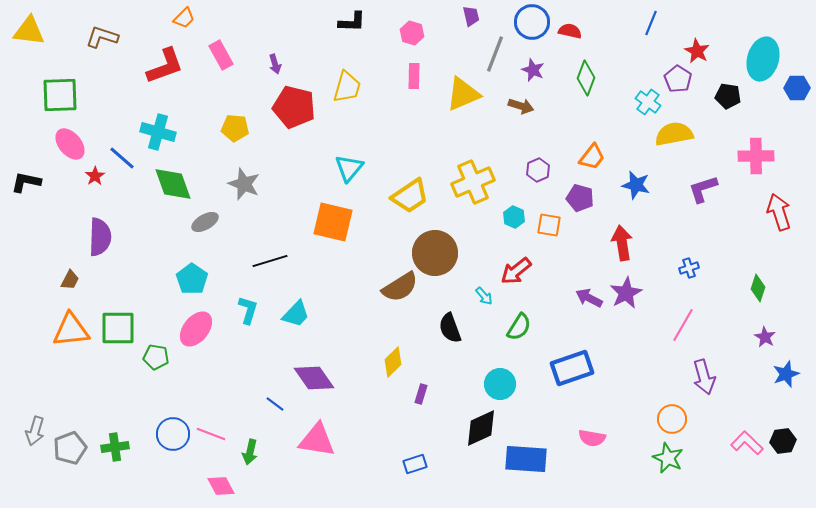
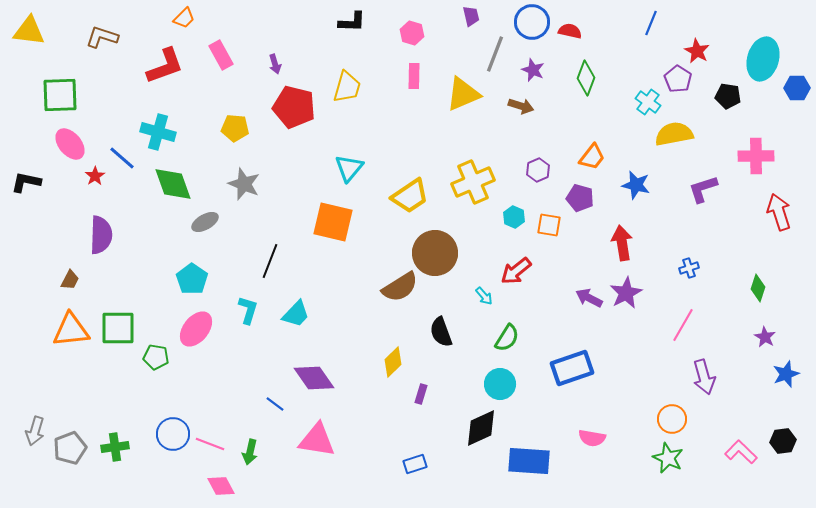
purple semicircle at (100, 237): moved 1 px right, 2 px up
black line at (270, 261): rotated 52 degrees counterclockwise
green semicircle at (519, 327): moved 12 px left, 11 px down
black semicircle at (450, 328): moved 9 px left, 4 px down
pink line at (211, 434): moved 1 px left, 10 px down
pink L-shape at (747, 443): moved 6 px left, 9 px down
blue rectangle at (526, 459): moved 3 px right, 2 px down
